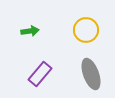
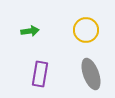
purple rectangle: rotated 30 degrees counterclockwise
